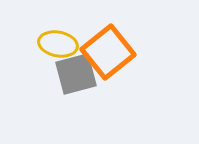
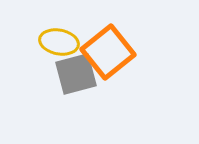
yellow ellipse: moved 1 px right, 2 px up
